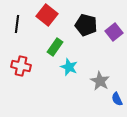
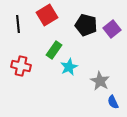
red square: rotated 20 degrees clockwise
black line: moved 1 px right; rotated 12 degrees counterclockwise
purple square: moved 2 px left, 3 px up
green rectangle: moved 1 px left, 3 px down
cyan star: rotated 24 degrees clockwise
blue semicircle: moved 4 px left, 3 px down
